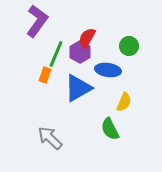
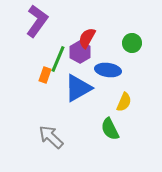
green circle: moved 3 px right, 3 px up
green line: moved 2 px right, 5 px down
gray arrow: moved 1 px right, 1 px up
